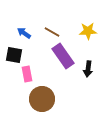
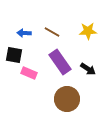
blue arrow: rotated 32 degrees counterclockwise
purple rectangle: moved 3 px left, 6 px down
black arrow: rotated 63 degrees counterclockwise
pink rectangle: moved 2 px right, 1 px up; rotated 56 degrees counterclockwise
brown circle: moved 25 px right
